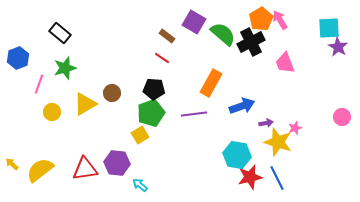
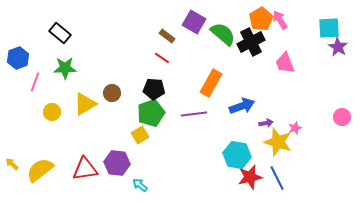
green star: rotated 15 degrees clockwise
pink line: moved 4 px left, 2 px up
